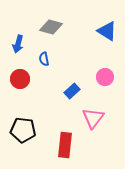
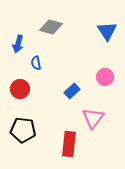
blue triangle: rotated 25 degrees clockwise
blue semicircle: moved 8 px left, 4 px down
red circle: moved 10 px down
red rectangle: moved 4 px right, 1 px up
